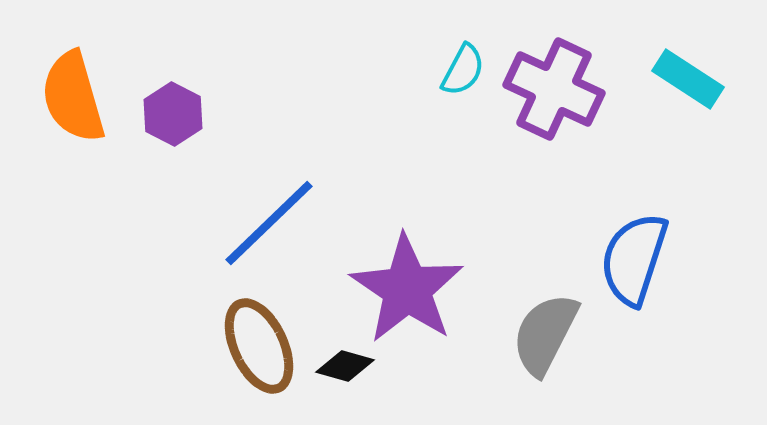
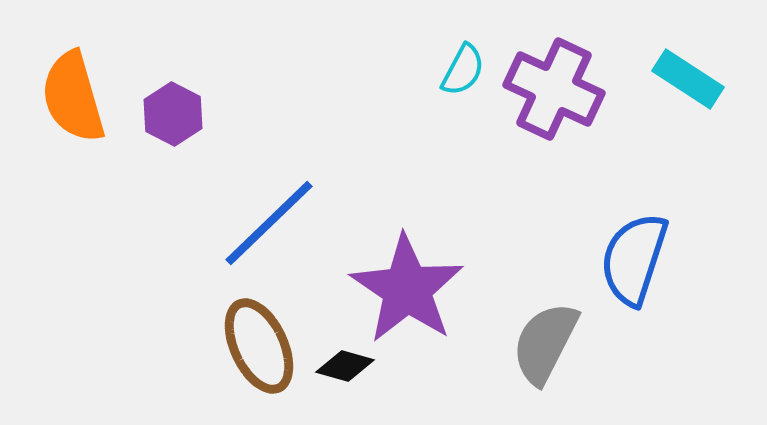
gray semicircle: moved 9 px down
